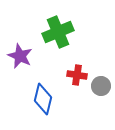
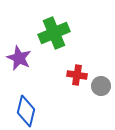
green cross: moved 4 px left, 1 px down
purple star: moved 1 px left, 2 px down
blue diamond: moved 17 px left, 12 px down
